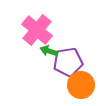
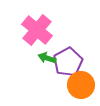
green arrow: moved 2 px left, 7 px down
purple pentagon: rotated 20 degrees counterclockwise
